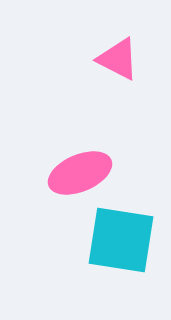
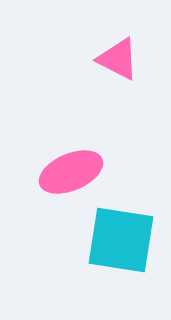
pink ellipse: moved 9 px left, 1 px up
